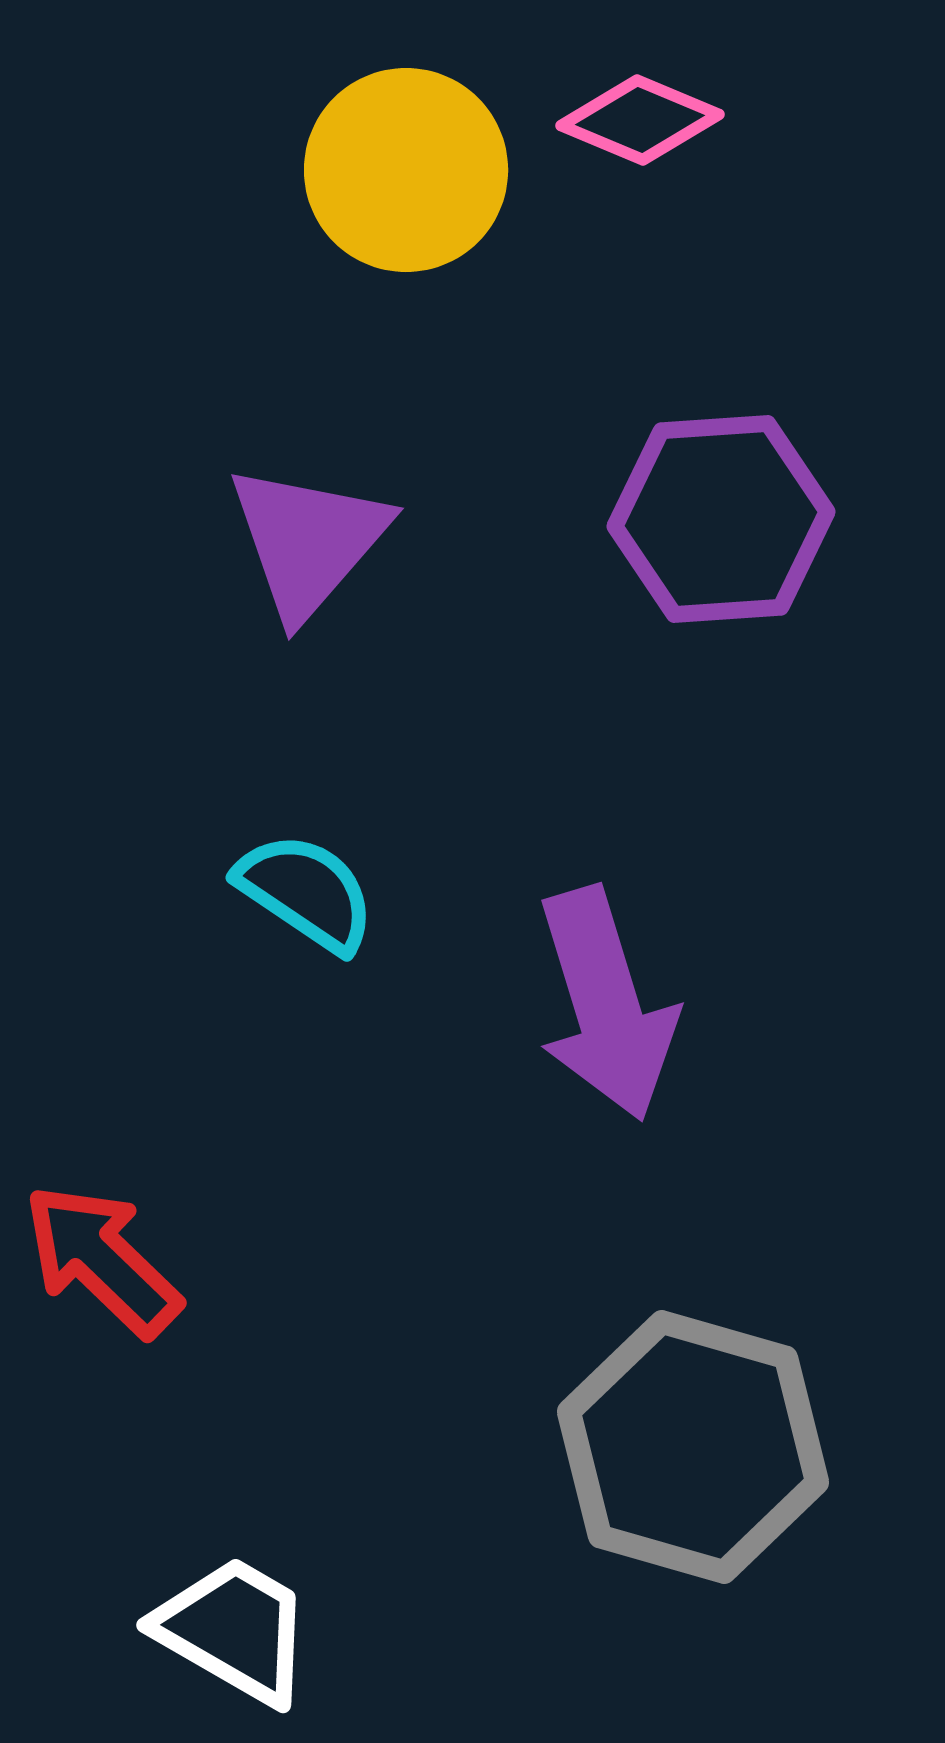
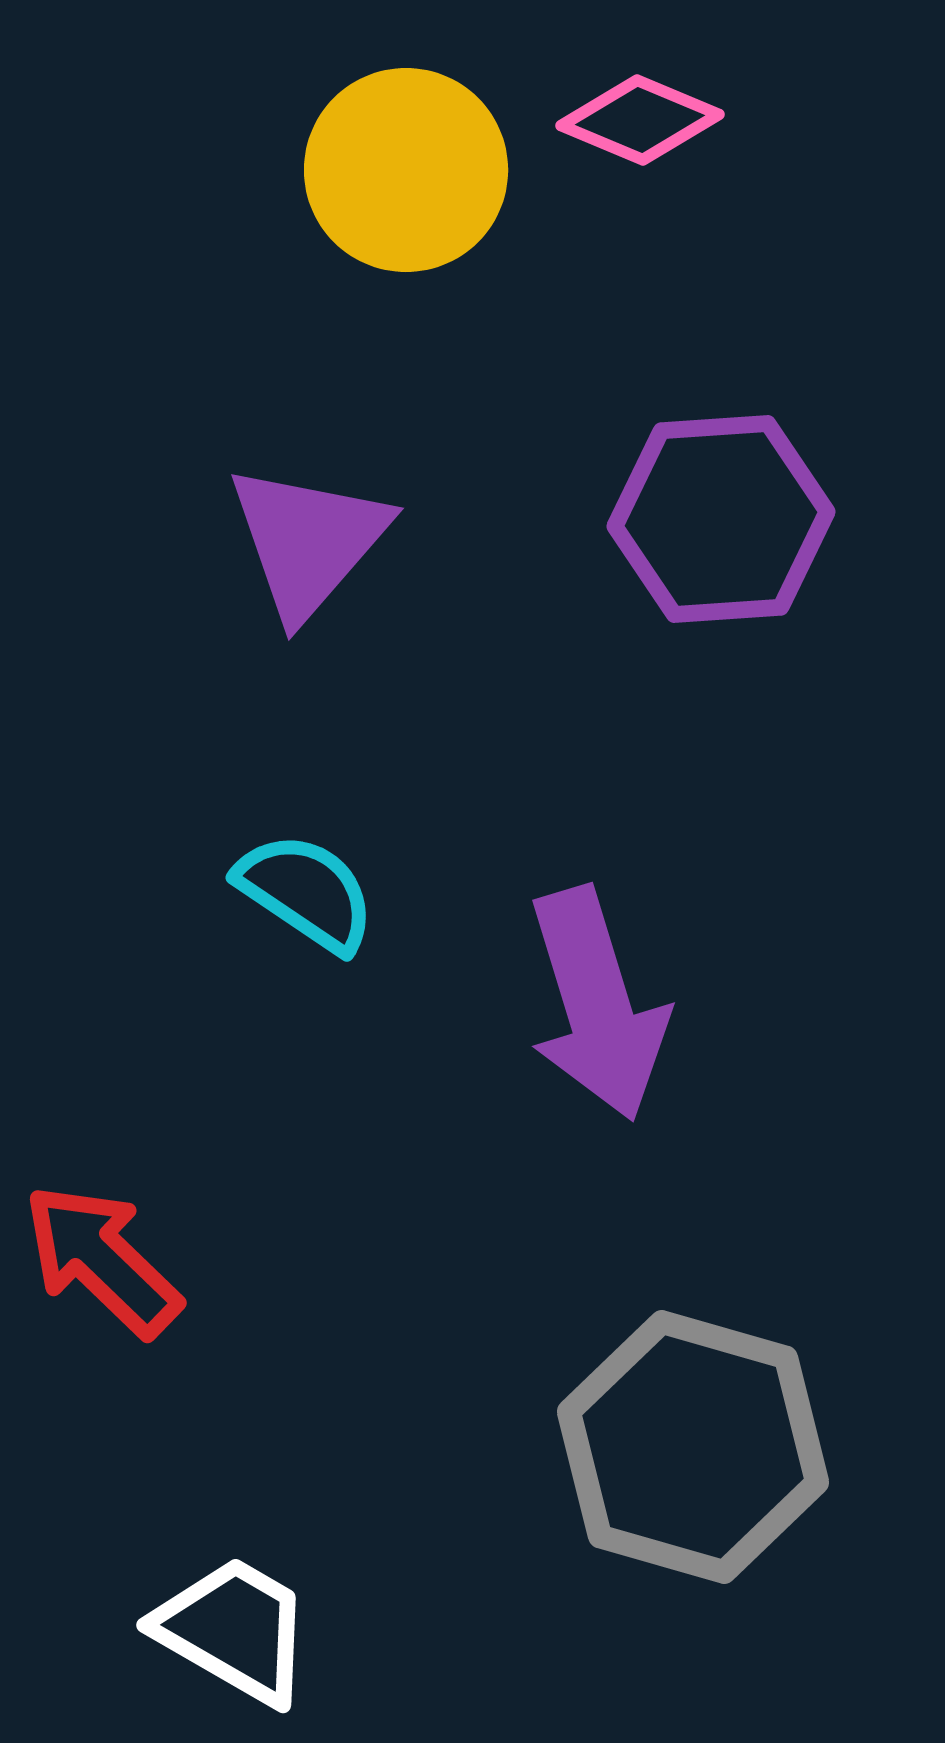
purple arrow: moved 9 px left
